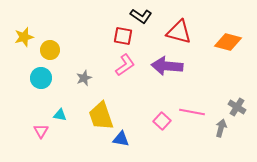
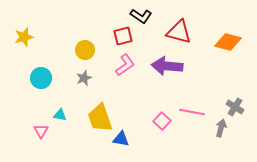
red square: rotated 24 degrees counterclockwise
yellow circle: moved 35 px right
gray cross: moved 2 px left
yellow trapezoid: moved 1 px left, 2 px down
